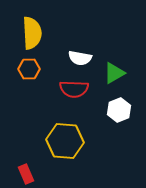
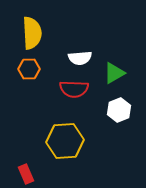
white semicircle: rotated 15 degrees counterclockwise
yellow hexagon: rotated 9 degrees counterclockwise
